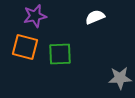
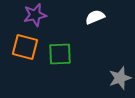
purple star: moved 1 px up
gray star: rotated 15 degrees counterclockwise
